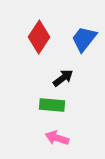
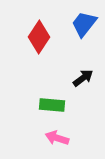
blue trapezoid: moved 15 px up
black arrow: moved 20 px right
